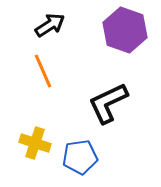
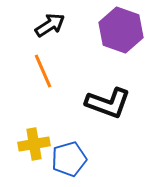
purple hexagon: moved 4 px left
black L-shape: rotated 135 degrees counterclockwise
yellow cross: moved 1 px left, 1 px down; rotated 28 degrees counterclockwise
blue pentagon: moved 11 px left, 2 px down; rotated 8 degrees counterclockwise
